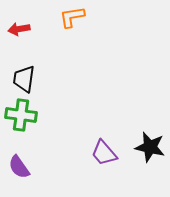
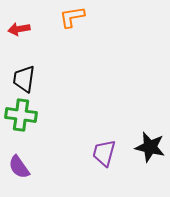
purple trapezoid: rotated 56 degrees clockwise
